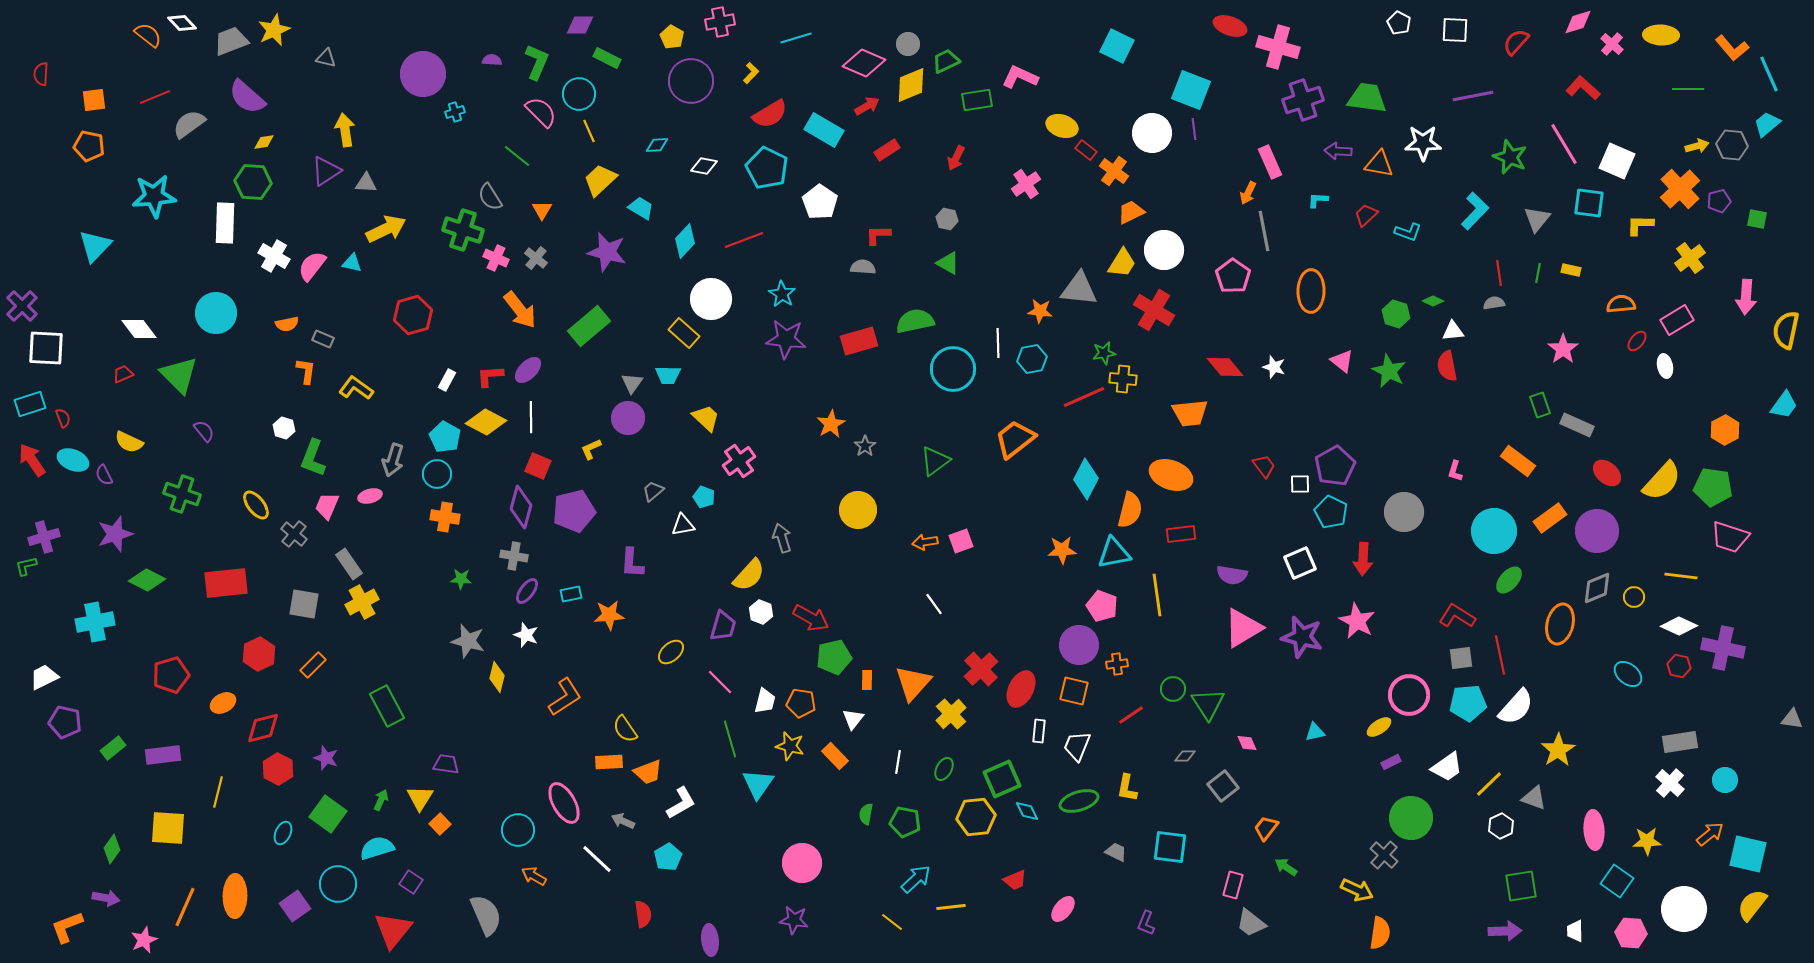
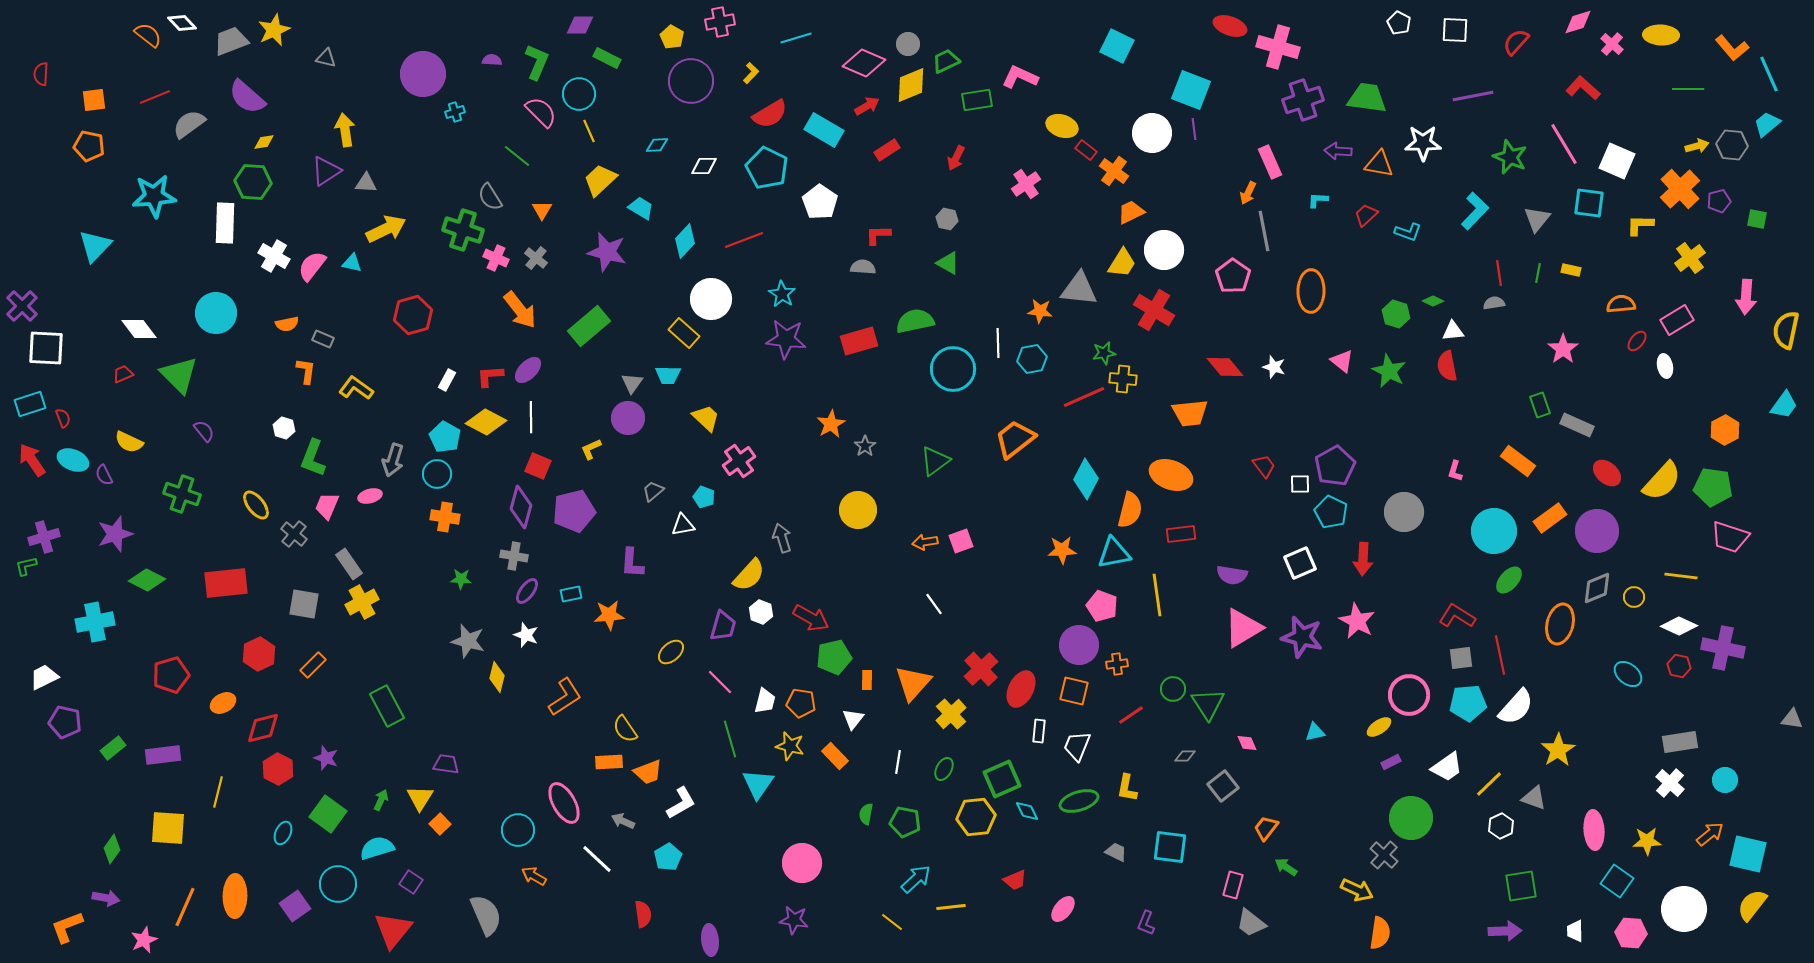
white diamond at (704, 166): rotated 12 degrees counterclockwise
